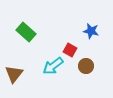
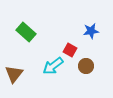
blue star: rotated 21 degrees counterclockwise
